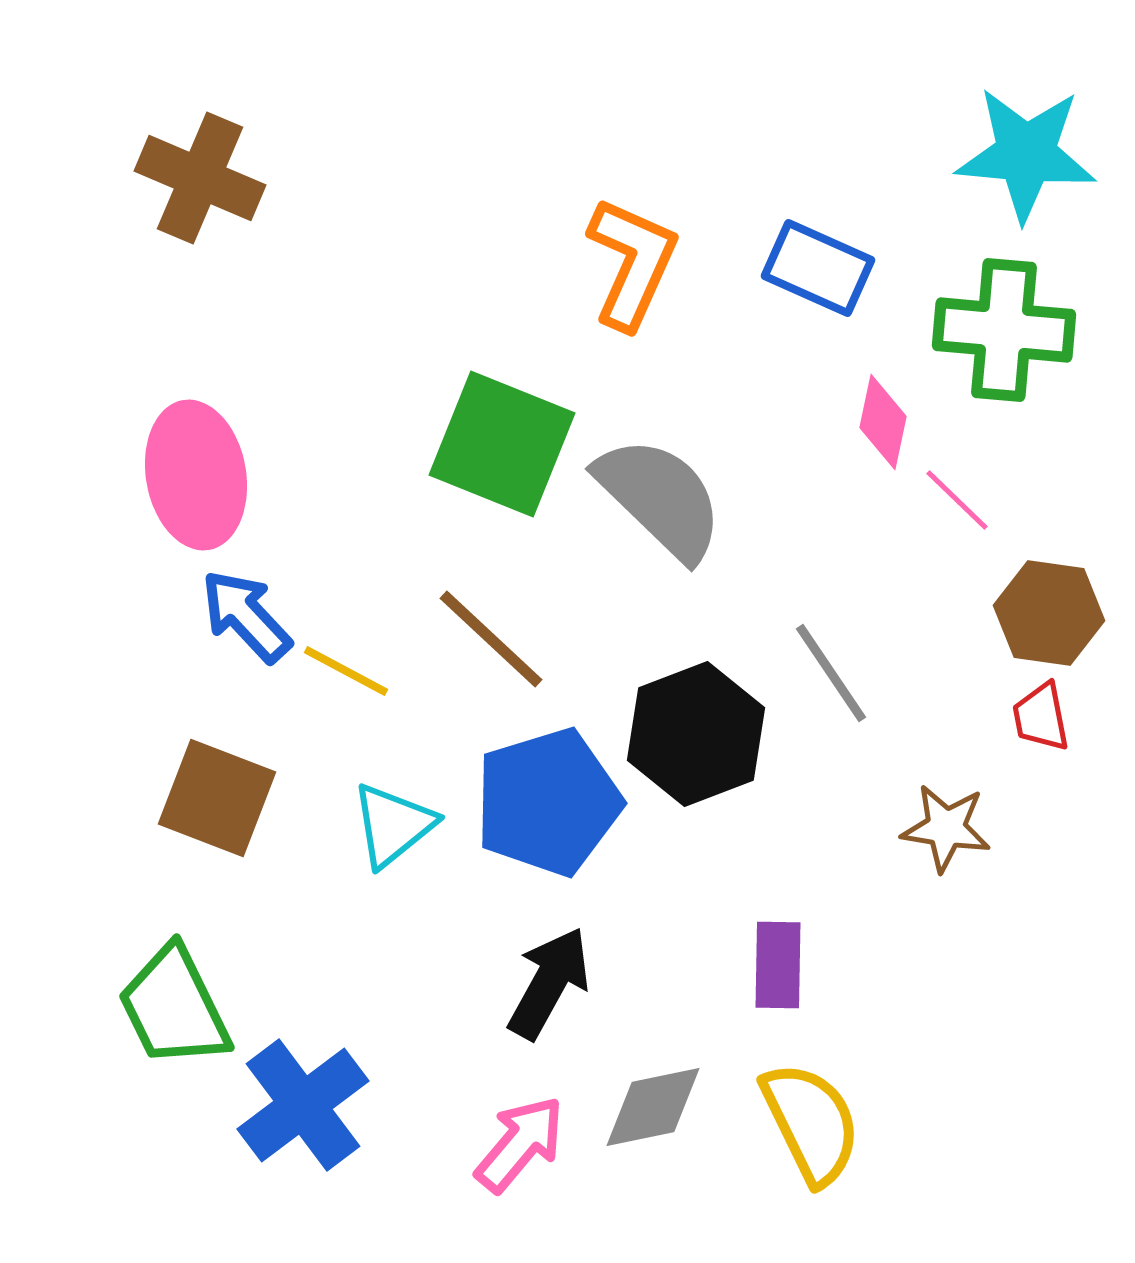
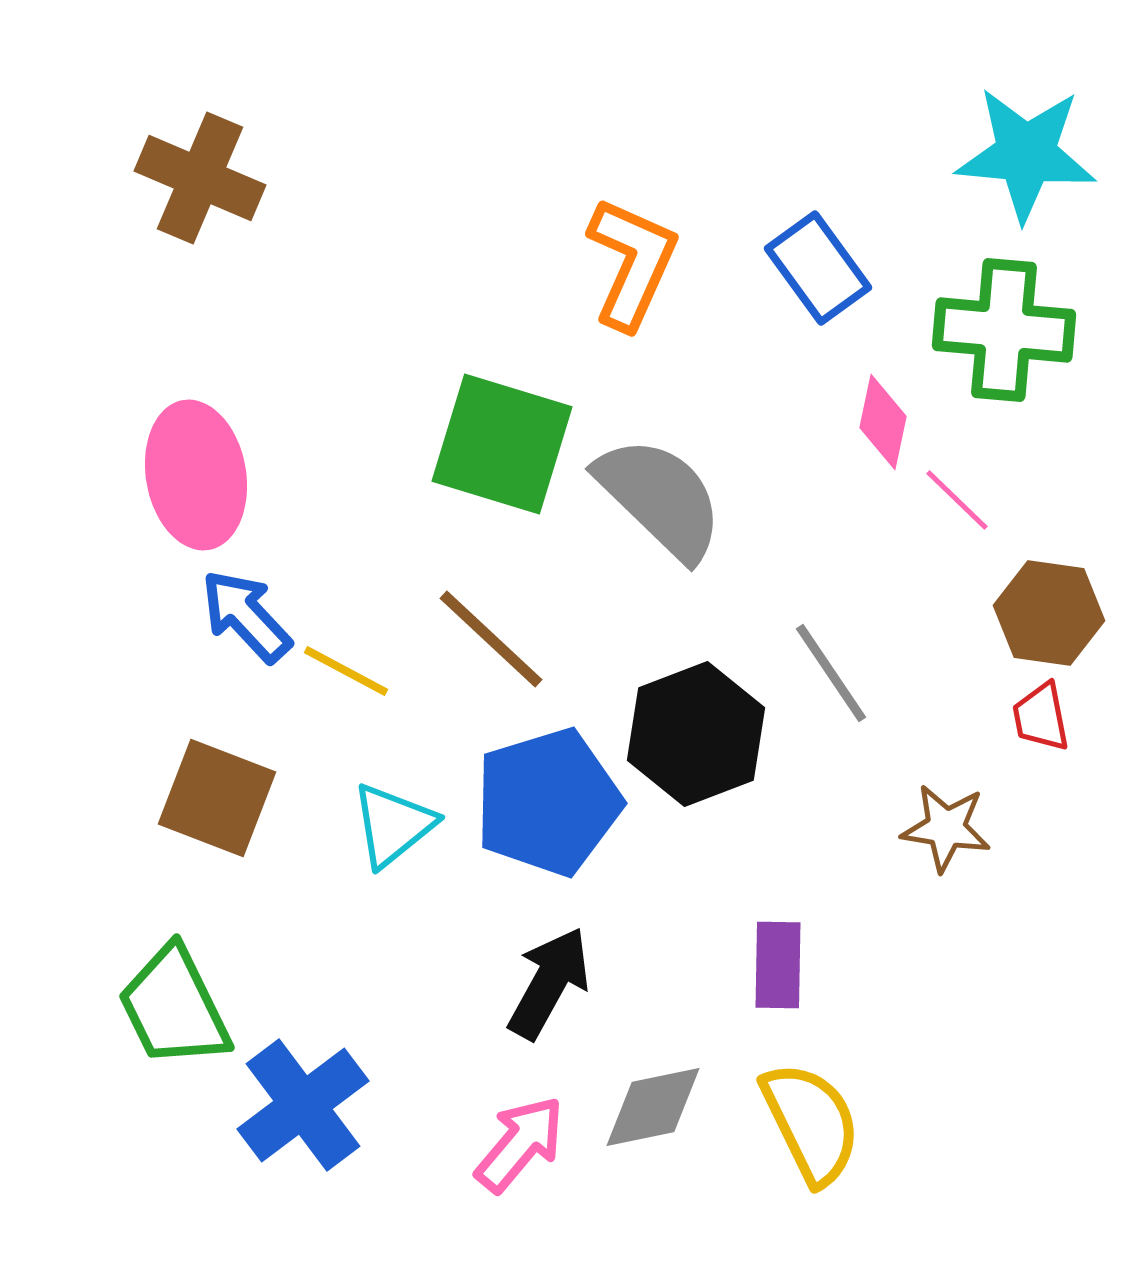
blue rectangle: rotated 30 degrees clockwise
green square: rotated 5 degrees counterclockwise
